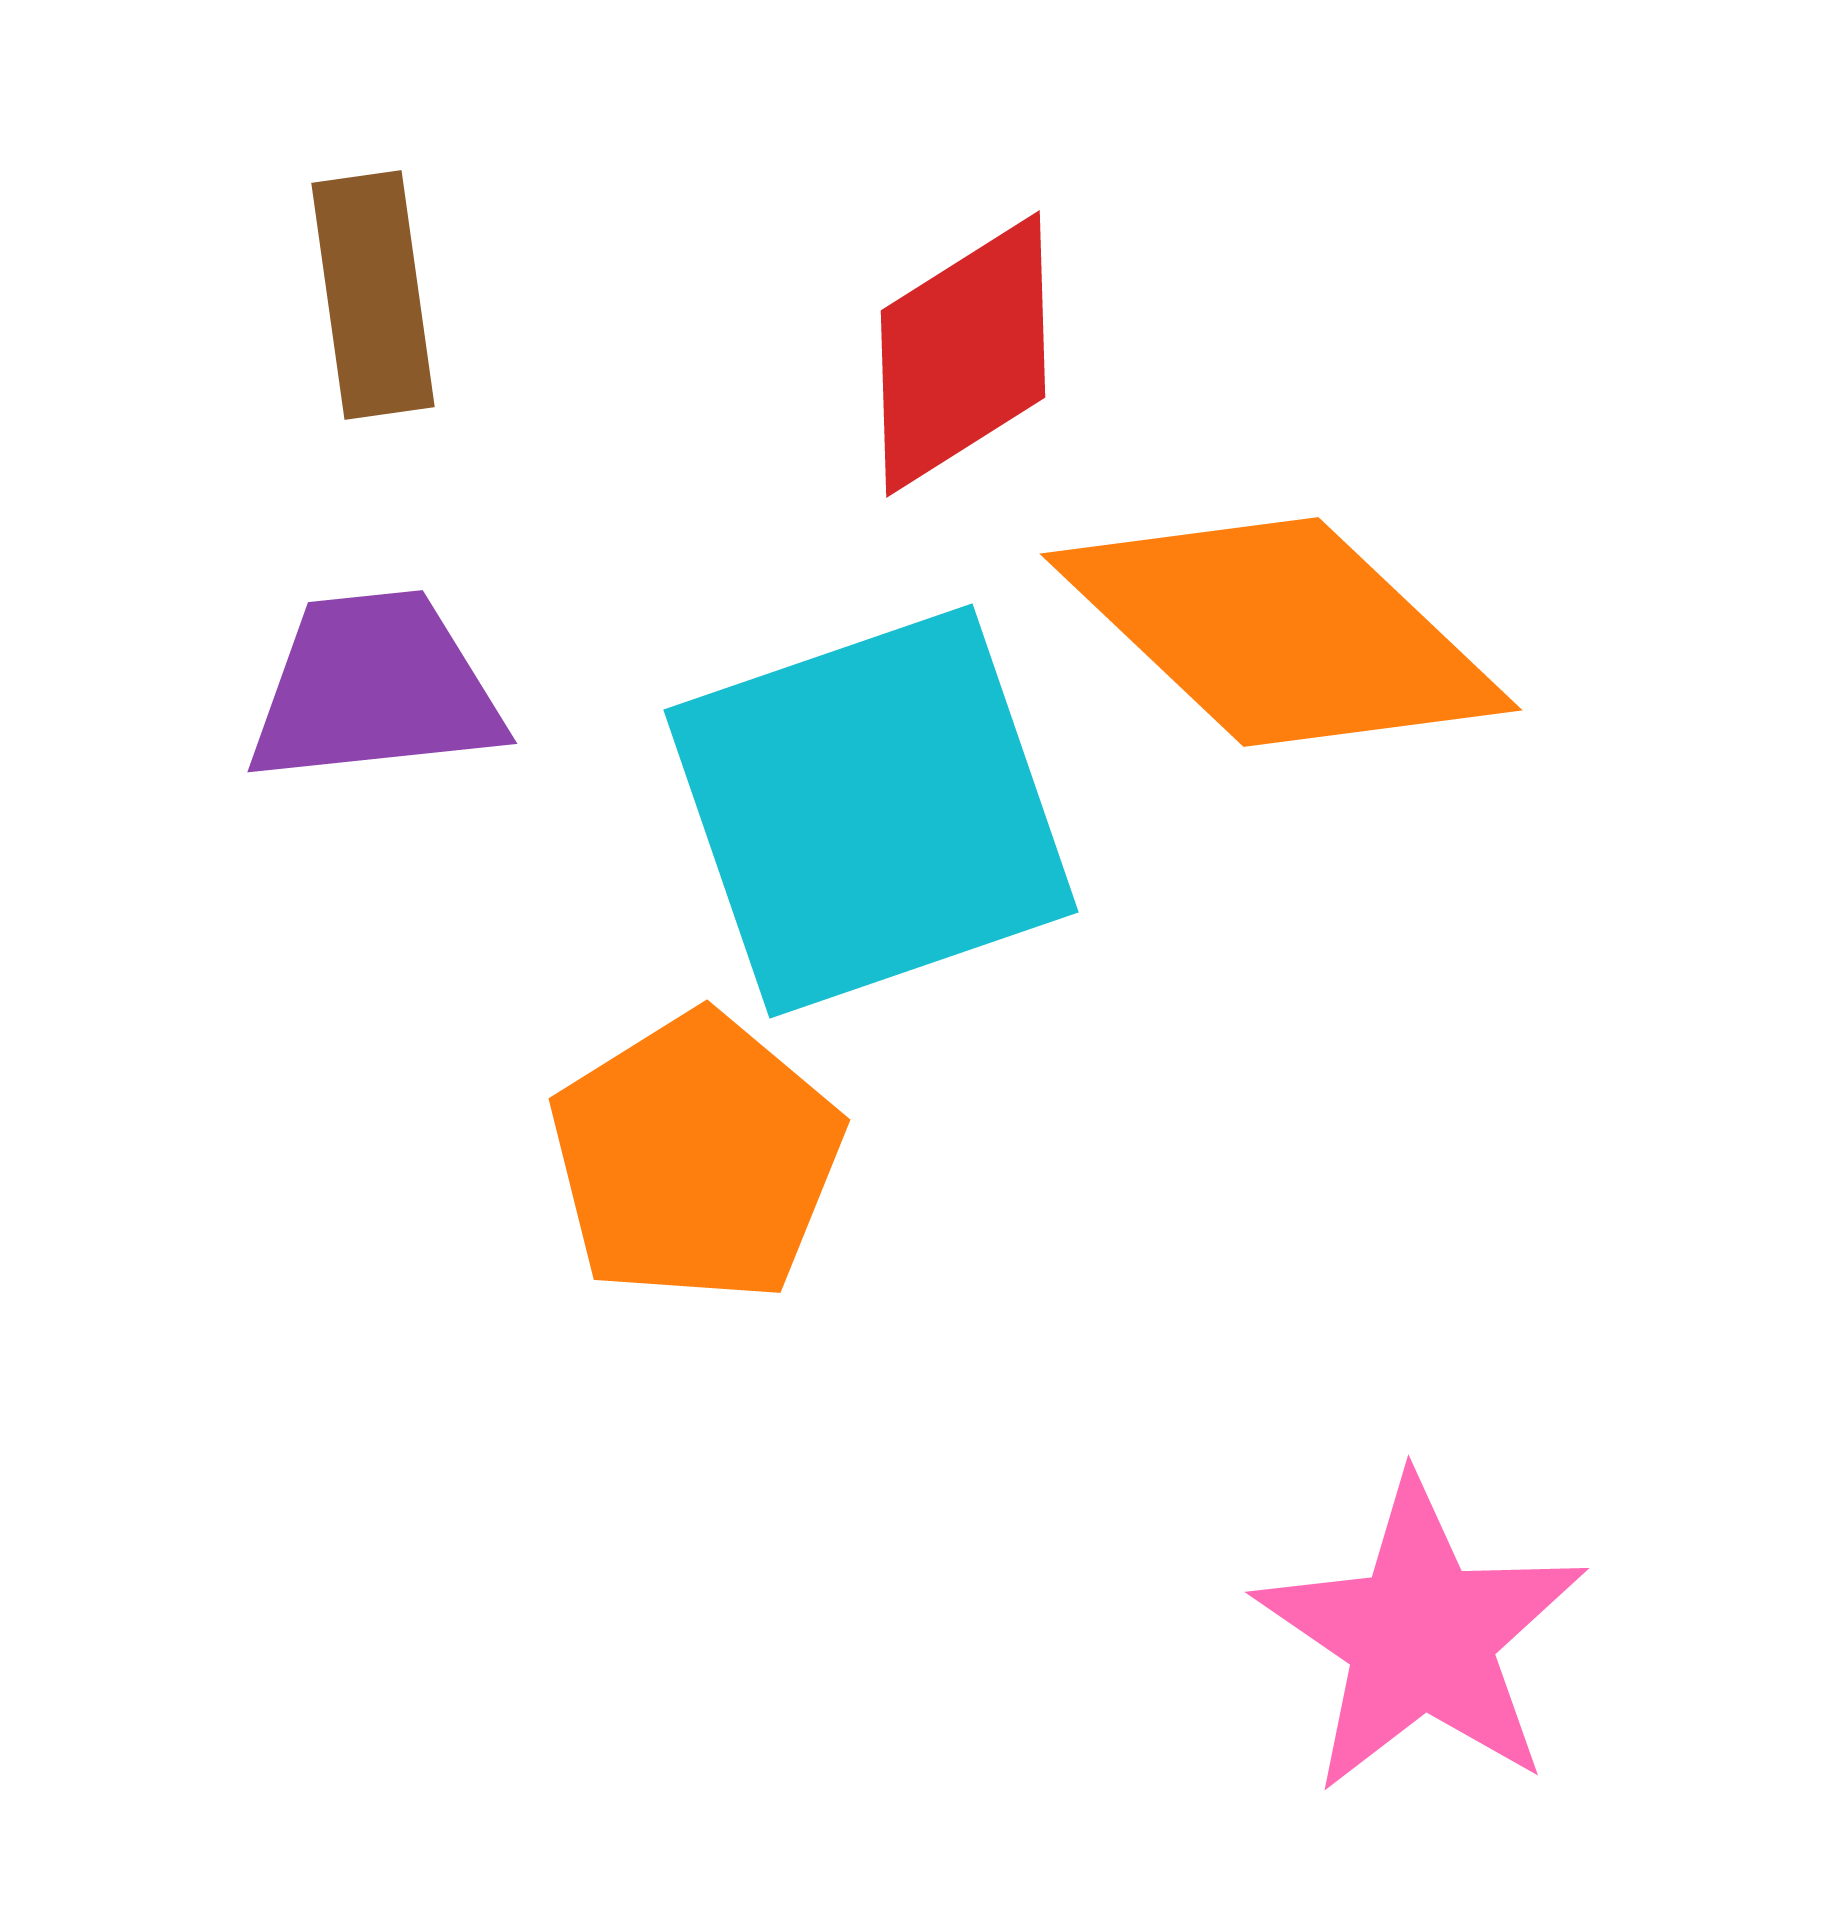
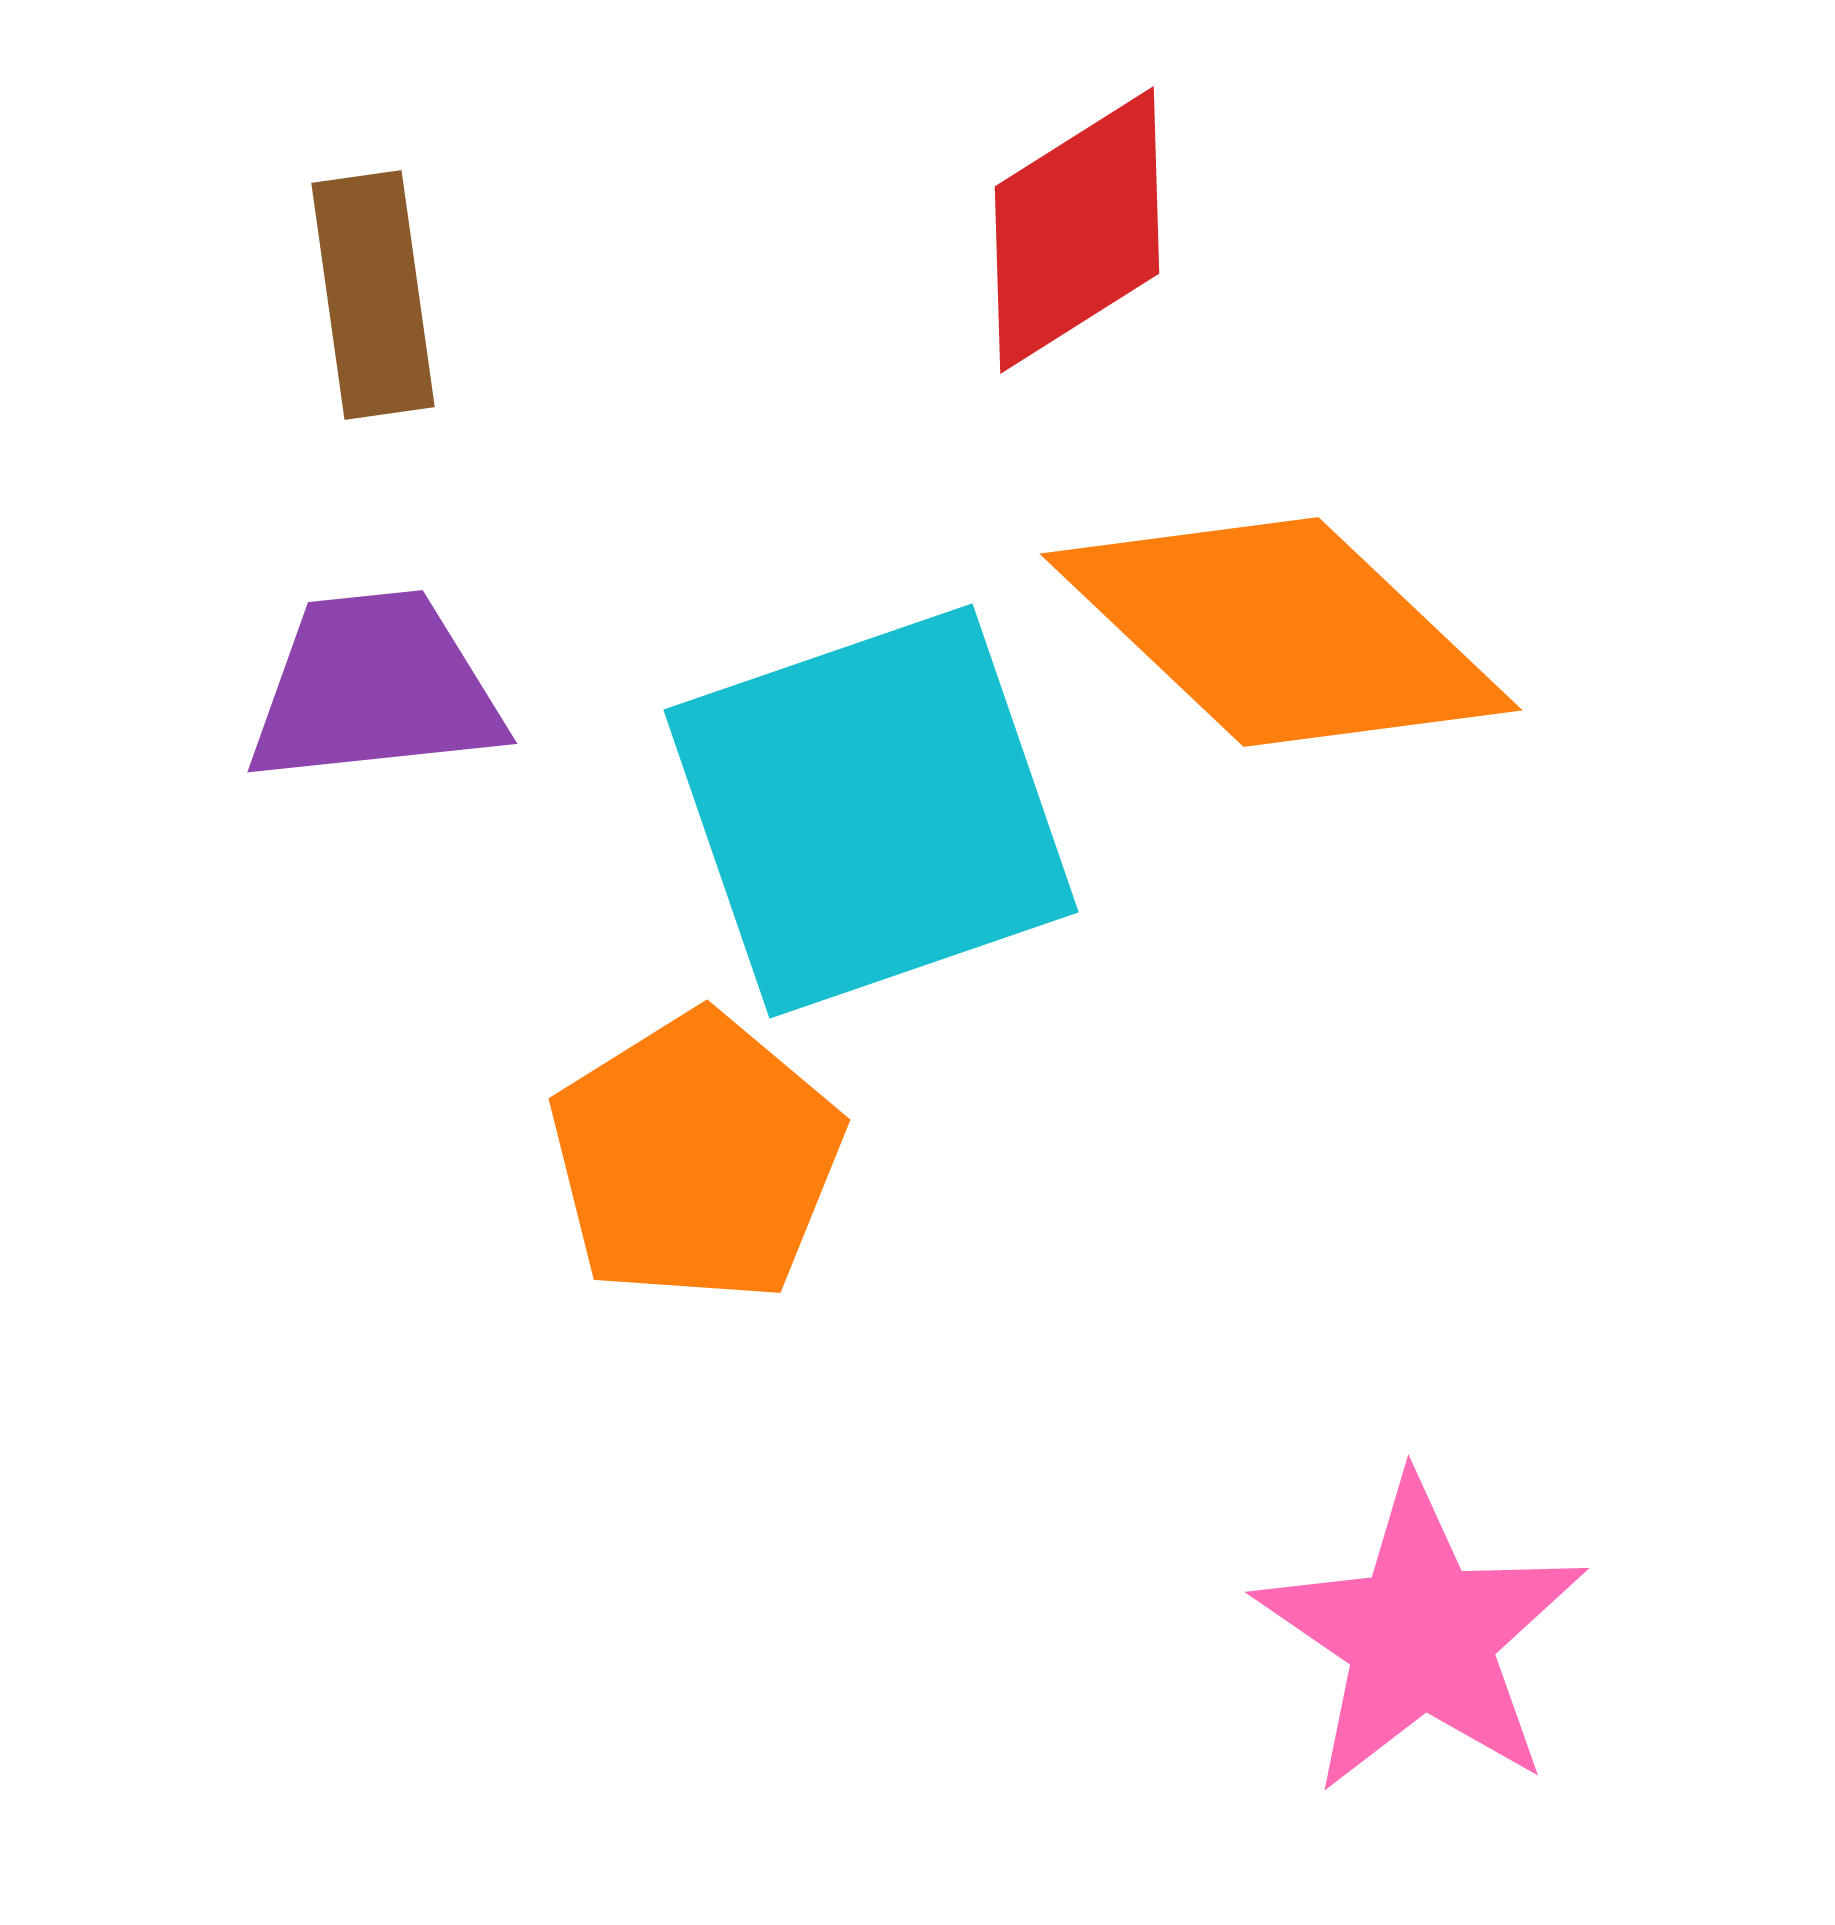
red diamond: moved 114 px right, 124 px up
